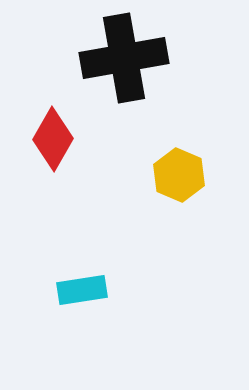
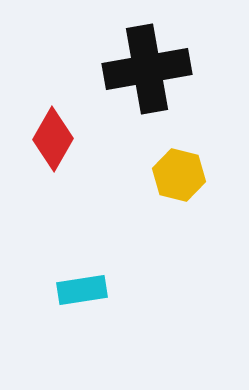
black cross: moved 23 px right, 11 px down
yellow hexagon: rotated 9 degrees counterclockwise
